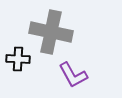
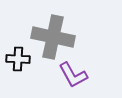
gray cross: moved 2 px right, 5 px down
